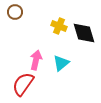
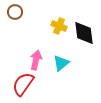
black diamond: rotated 10 degrees clockwise
